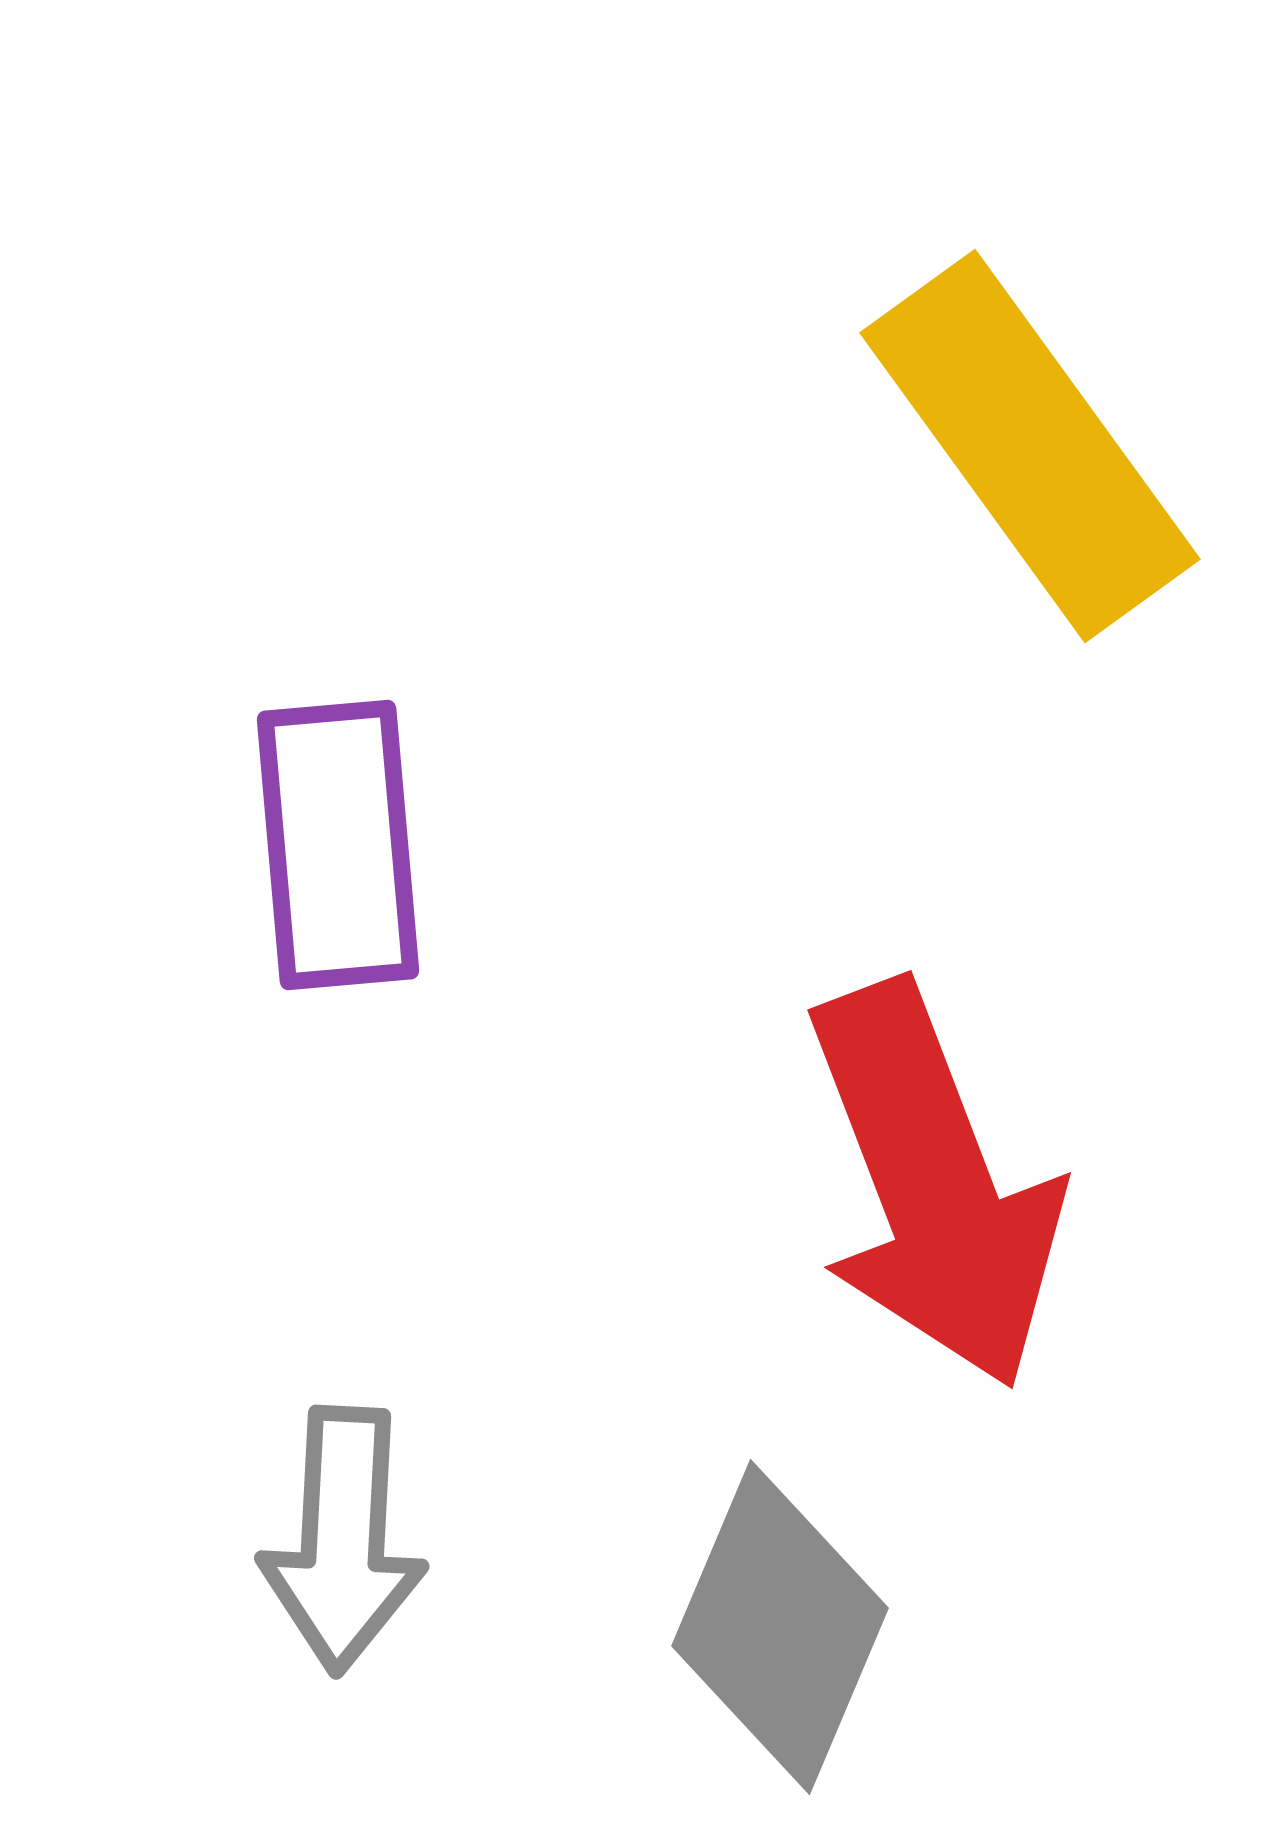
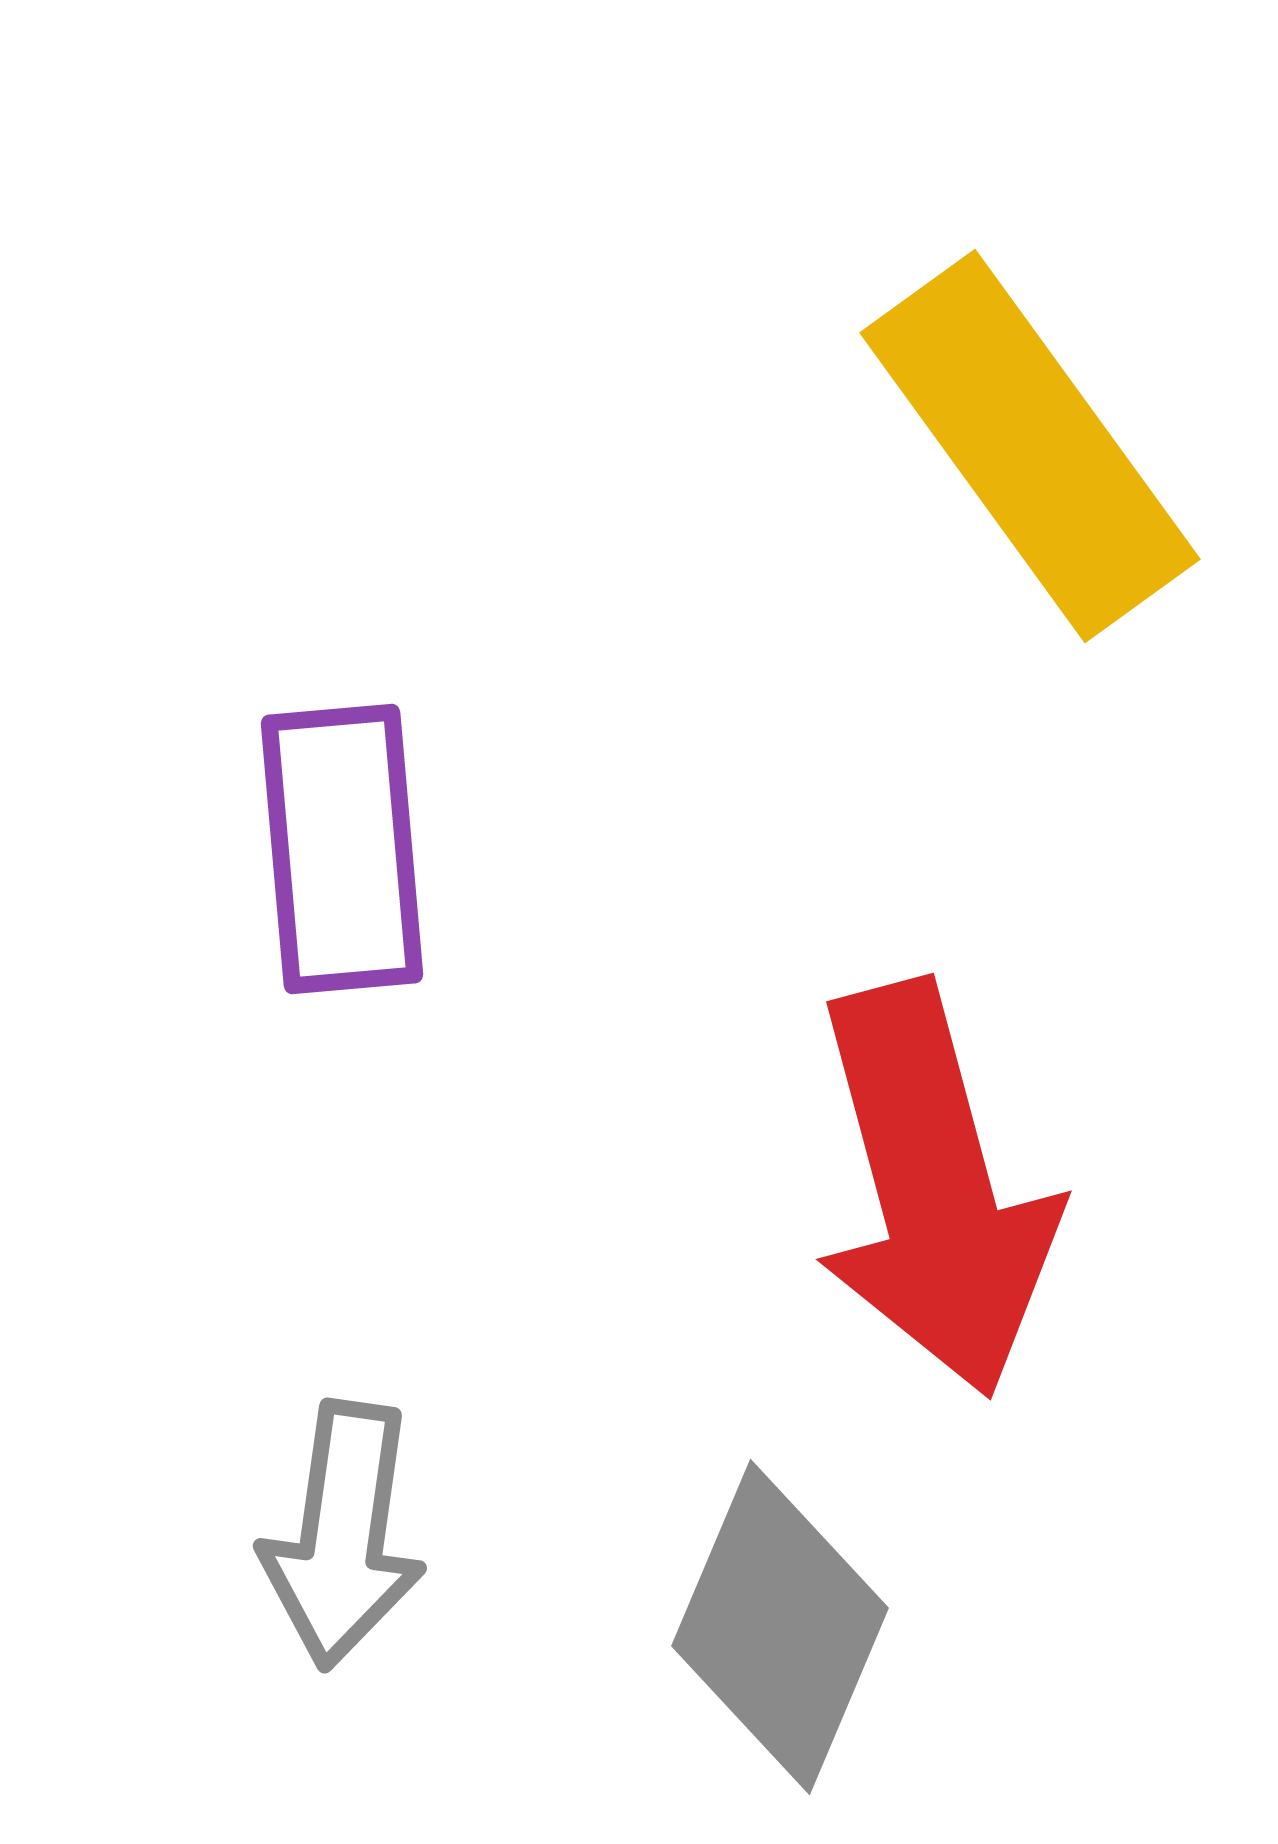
purple rectangle: moved 4 px right, 4 px down
red arrow: moved 4 px down; rotated 6 degrees clockwise
gray arrow: moved 5 px up; rotated 5 degrees clockwise
